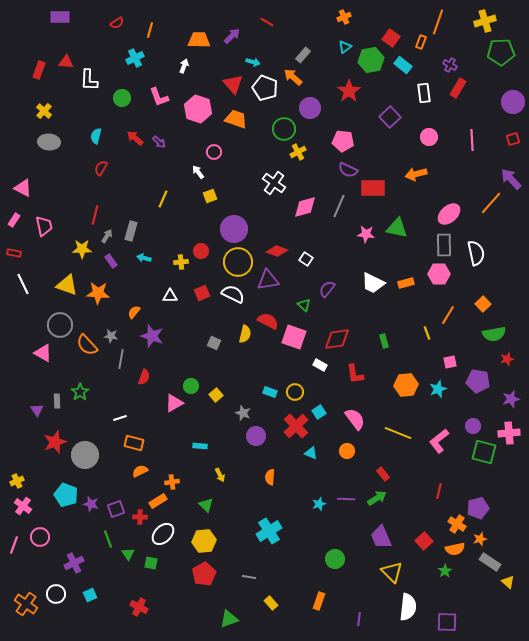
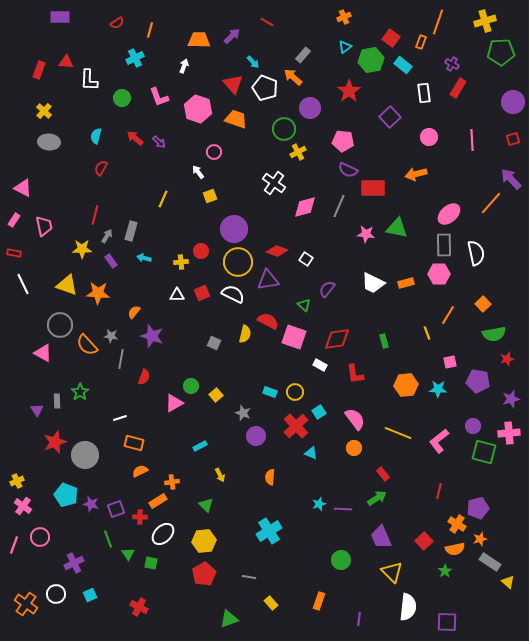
cyan arrow at (253, 62): rotated 32 degrees clockwise
purple cross at (450, 65): moved 2 px right, 1 px up
white triangle at (170, 296): moved 7 px right, 1 px up
cyan star at (438, 389): rotated 24 degrees clockwise
cyan rectangle at (200, 446): rotated 32 degrees counterclockwise
orange circle at (347, 451): moved 7 px right, 3 px up
purple line at (346, 499): moved 3 px left, 10 px down
green circle at (335, 559): moved 6 px right, 1 px down
